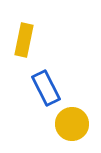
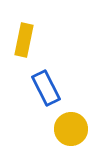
yellow circle: moved 1 px left, 5 px down
